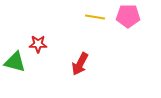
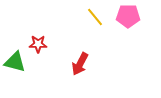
yellow line: rotated 42 degrees clockwise
